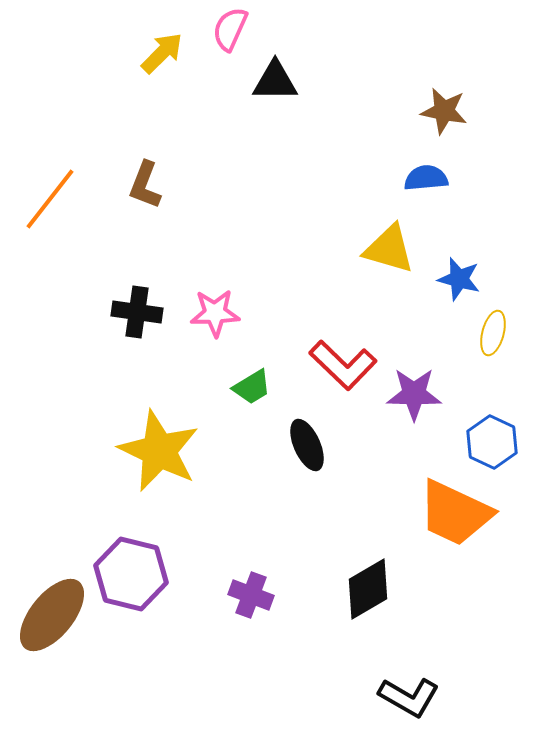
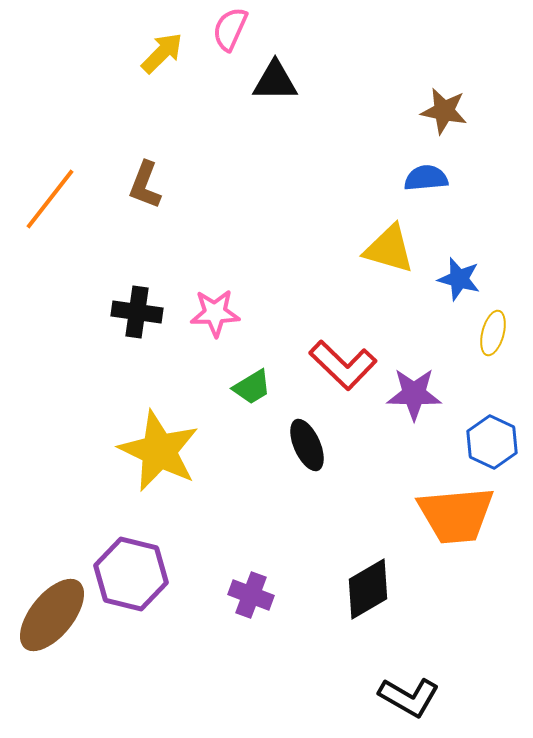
orange trapezoid: moved 1 px right, 2 px down; rotated 30 degrees counterclockwise
